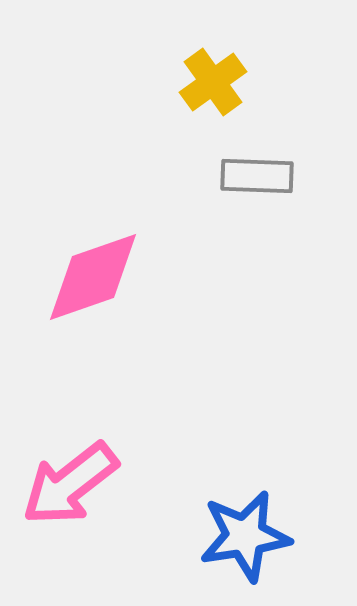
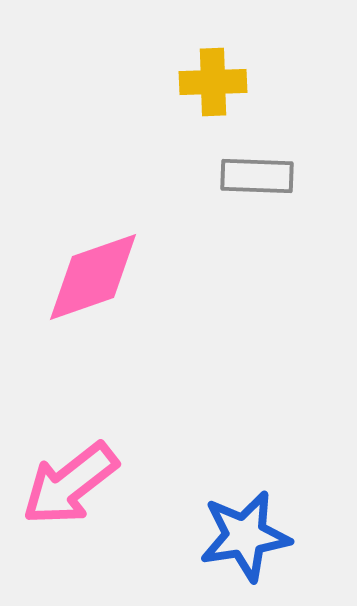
yellow cross: rotated 34 degrees clockwise
